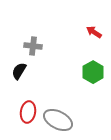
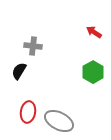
gray ellipse: moved 1 px right, 1 px down
